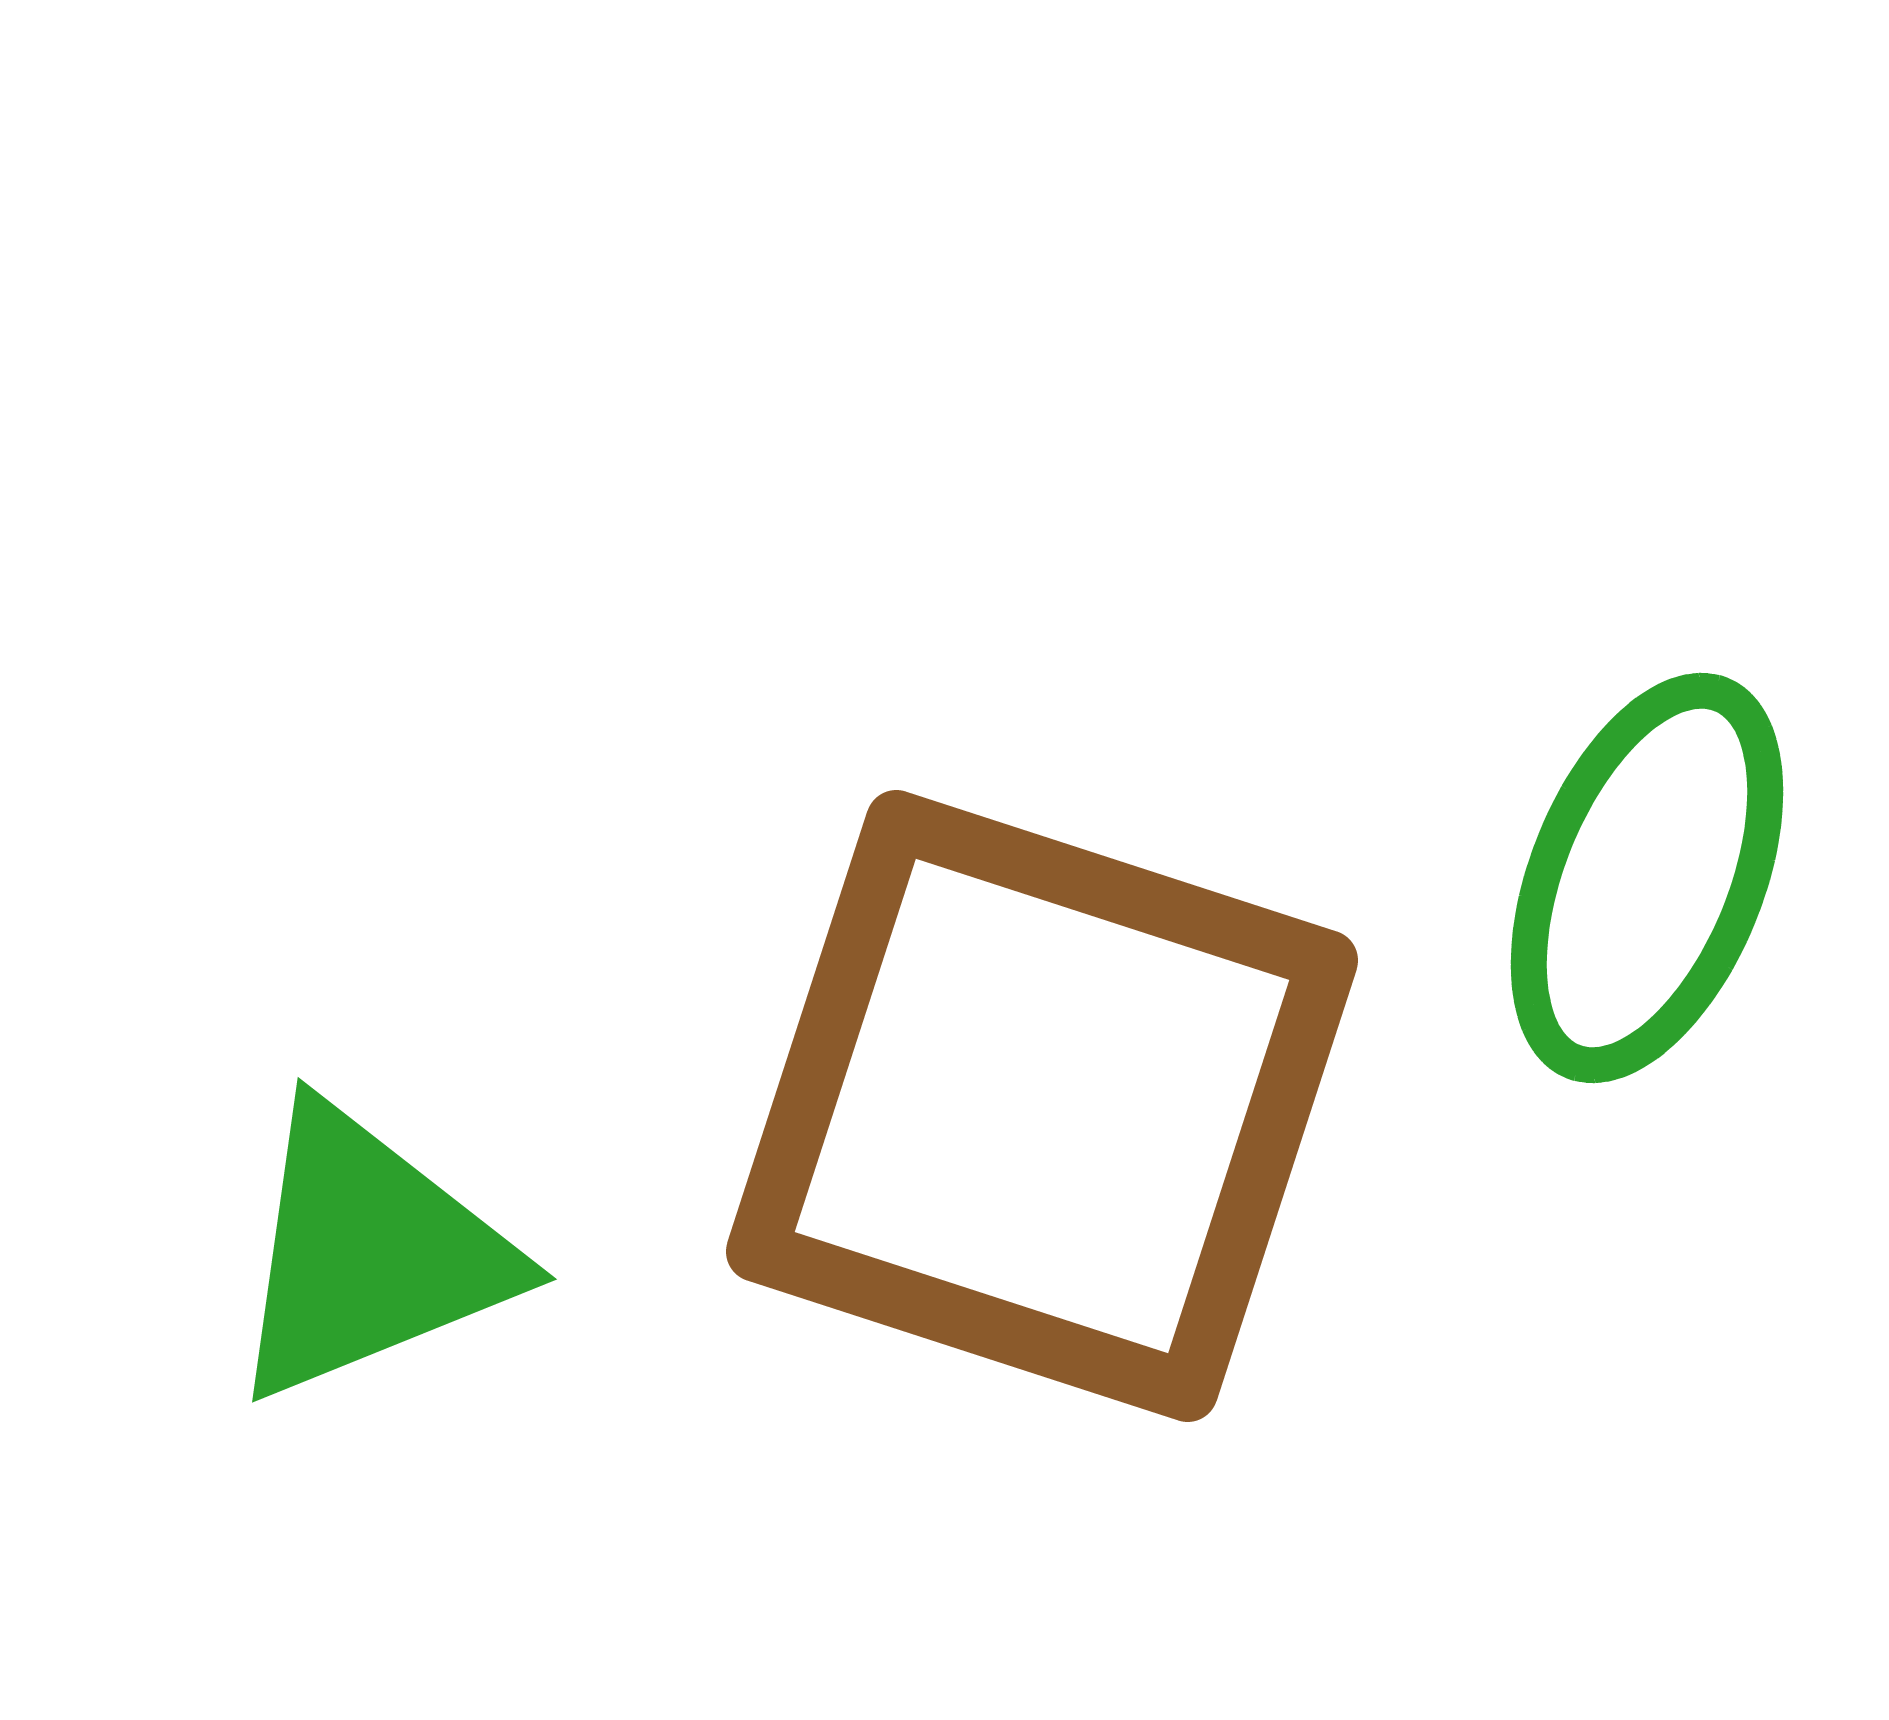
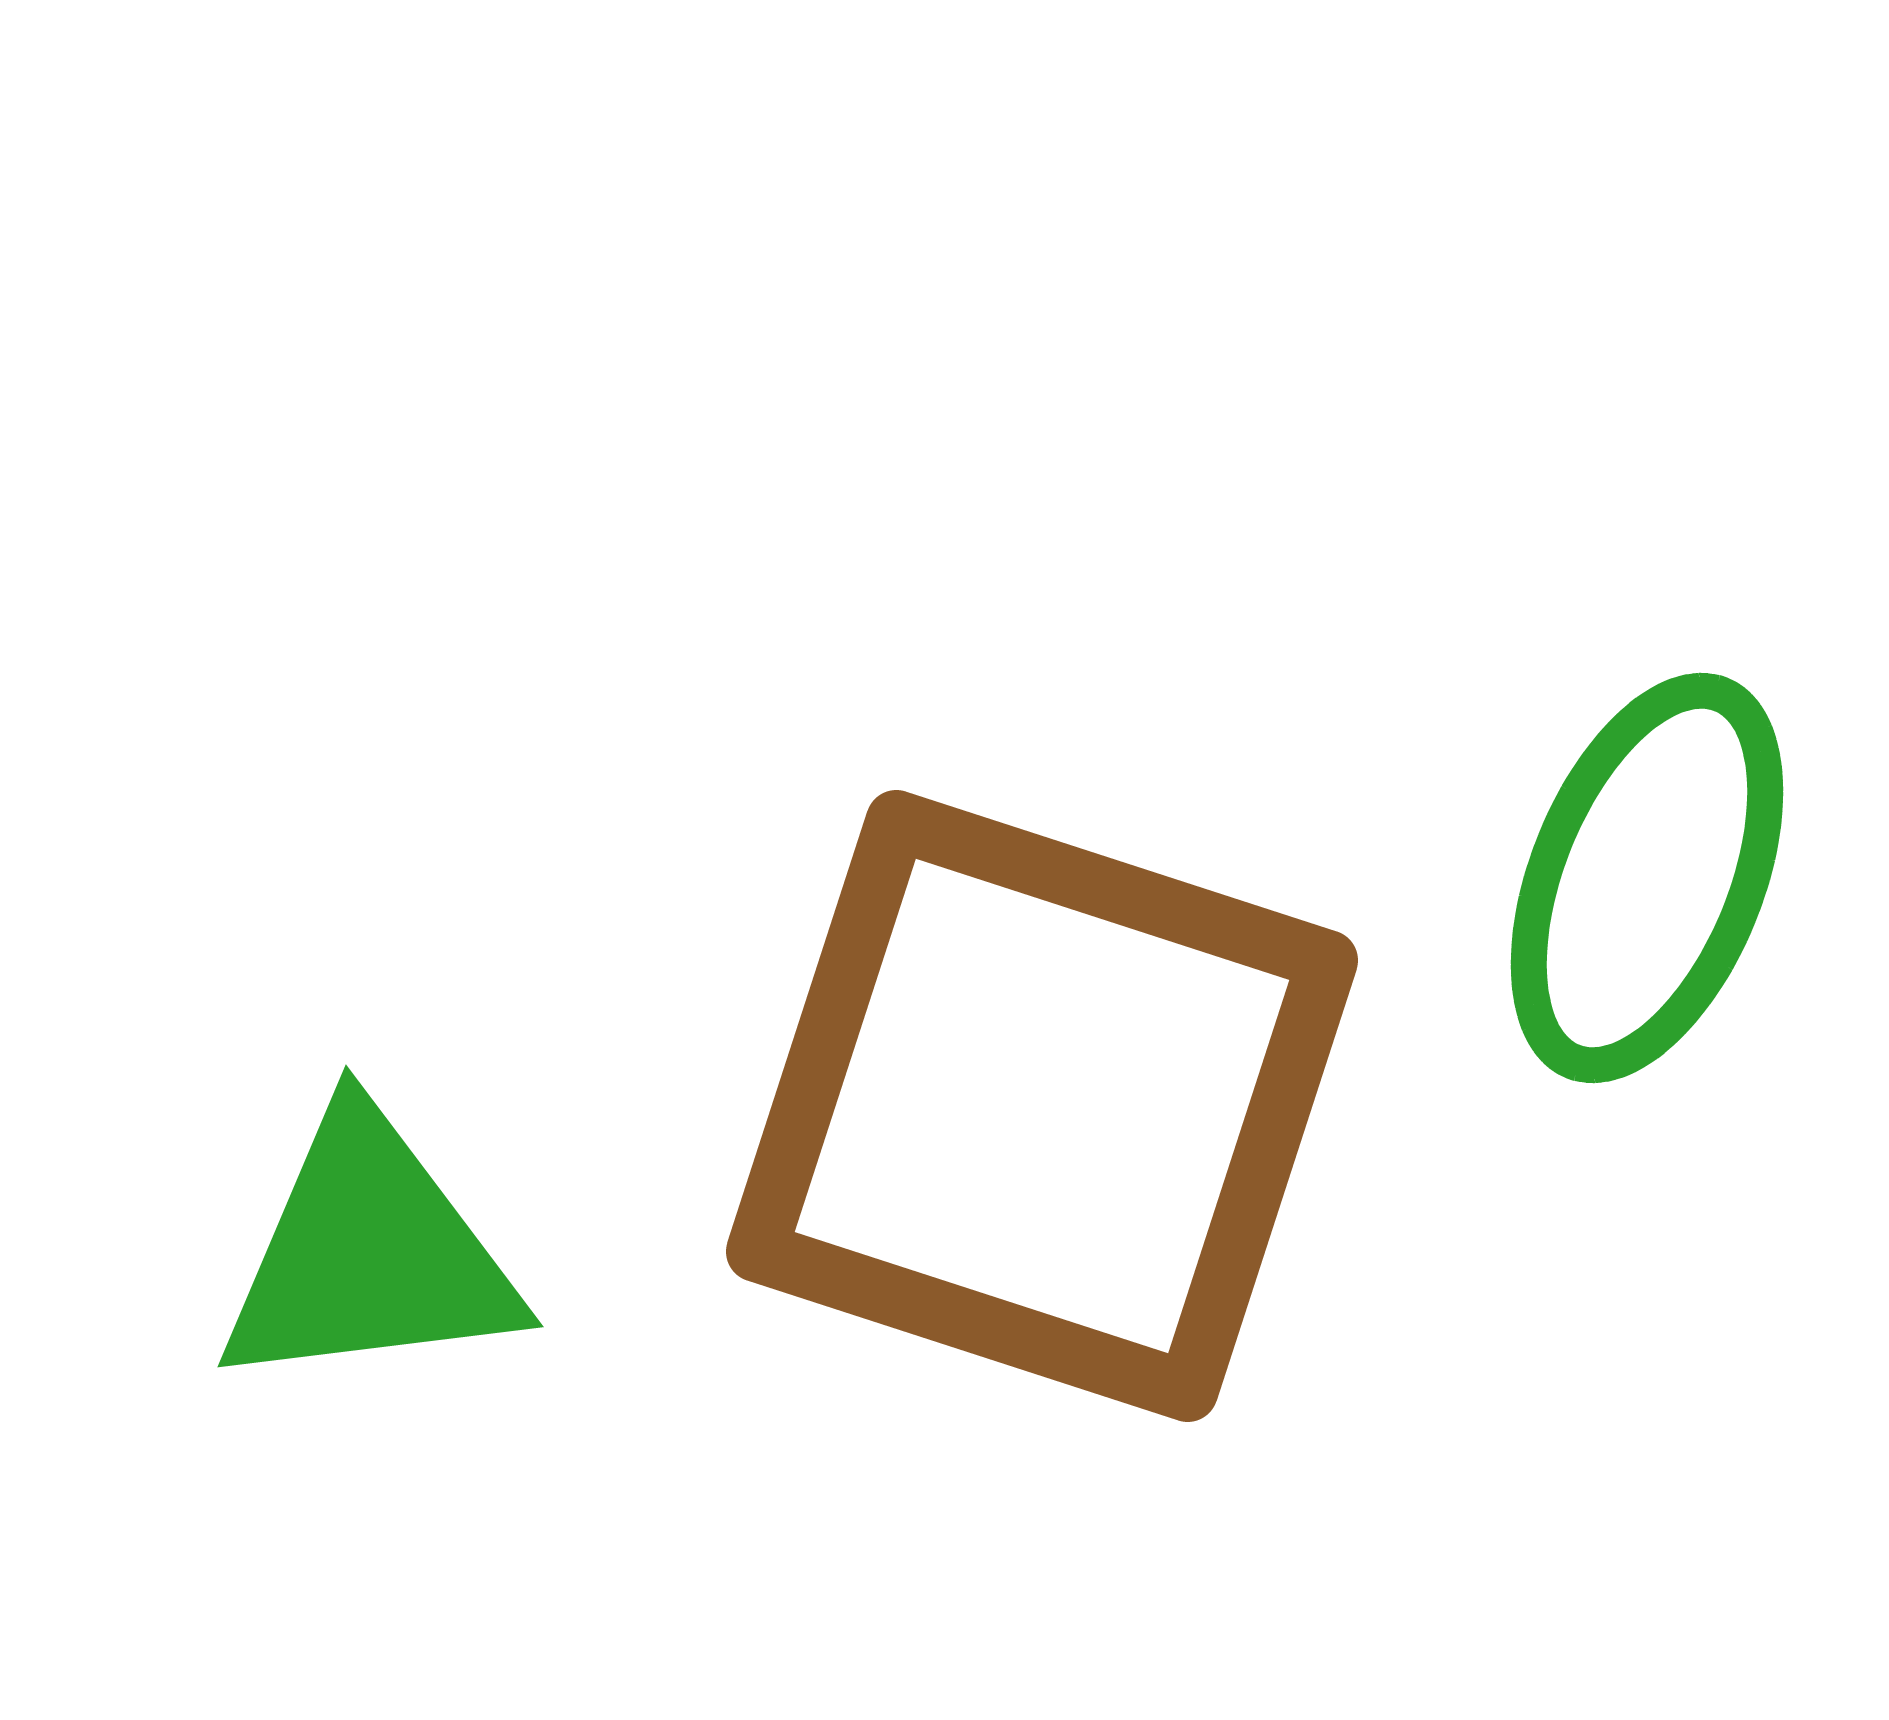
green triangle: rotated 15 degrees clockwise
